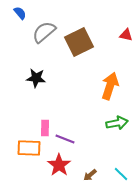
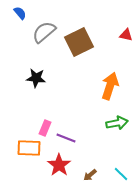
pink rectangle: rotated 21 degrees clockwise
purple line: moved 1 px right, 1 px up
